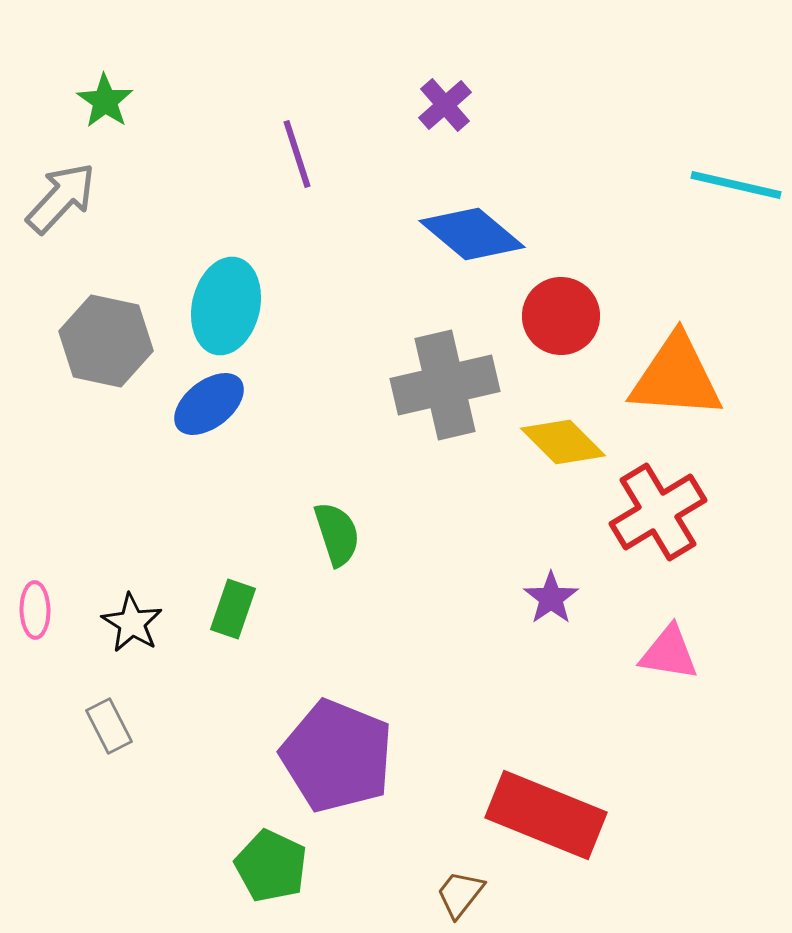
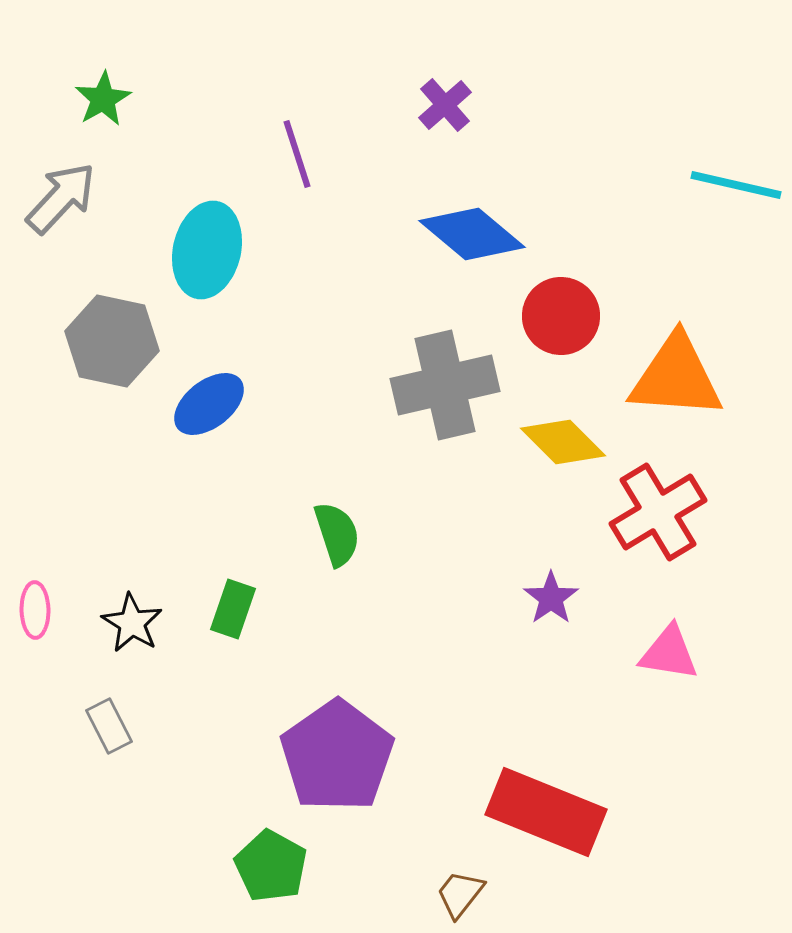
green star: moved 2 px left, 2 px up; rotated 8 degrees clockwise
cyan ellipse: moved 19 px left, 56 px up
gray hexagon: moved 6 px right
purple pentagon: rotated 15 degrees clockwise
red rectangle: moved 3 px up
green pentagon: rotated 4 degrees clockwise
